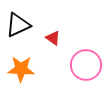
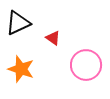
black triangle: moved 2 px up
orange star: rotated 16 degrees clockwise
